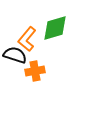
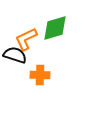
orange L-shape: moved 1 px left; rotated 25 degrees clockwise
orange cross: moved 5 px right, 4 px down; rotated 12 degrees clockwise
